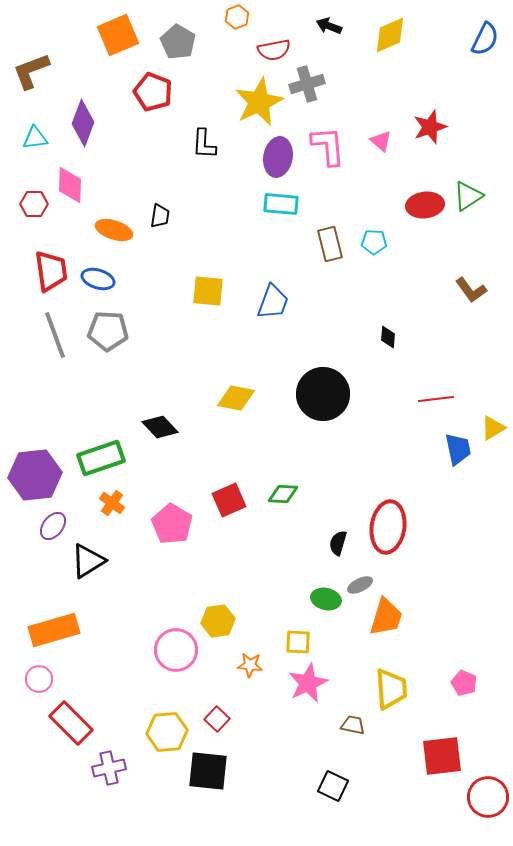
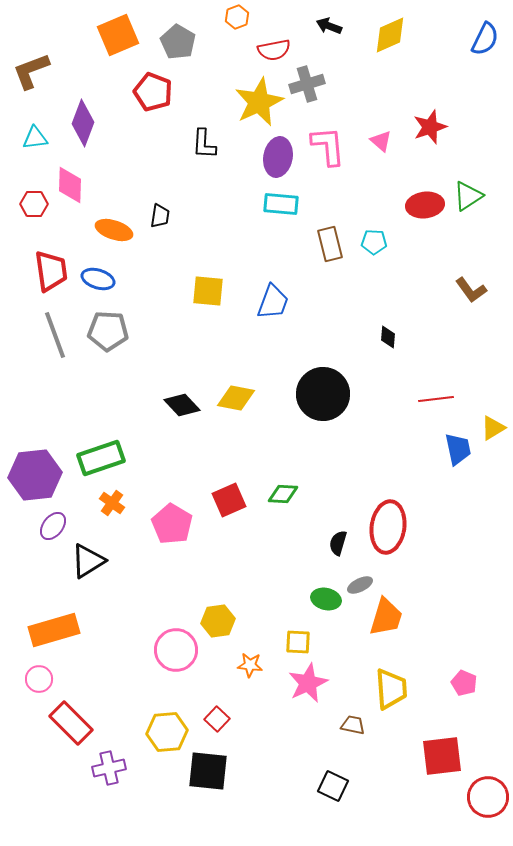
black diamond at (160, 427): moved 22 px right, 22 px up
